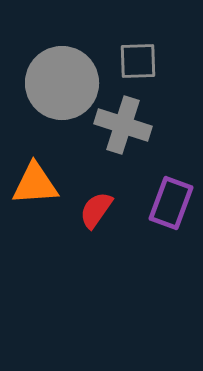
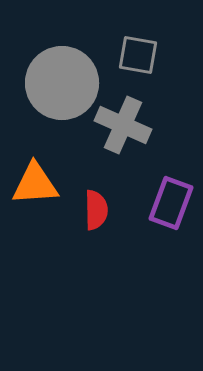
gray square: moved 6 px up; rotated 12 degrees clockwise
gray cross: rotated 6 degrees clockwise
red semicircle: rotated 144 degrees clockwise
